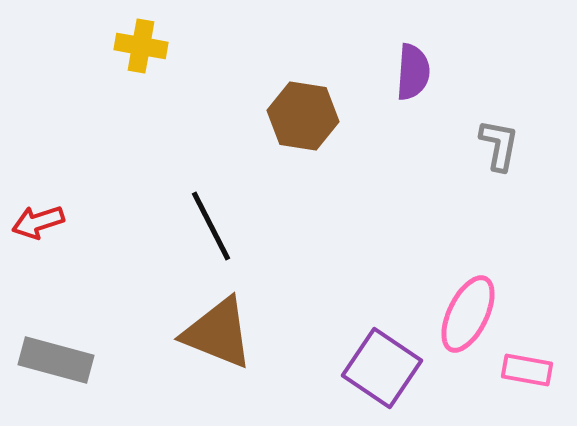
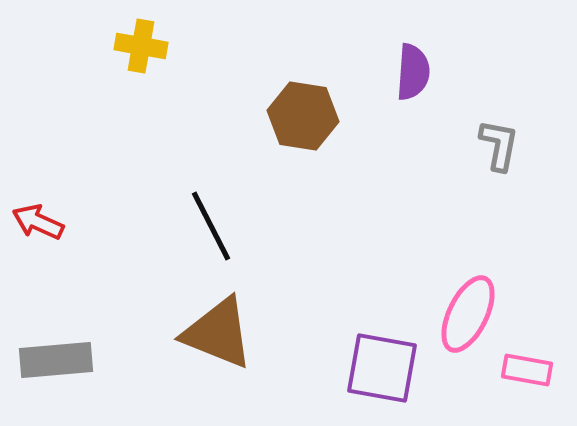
red arrow: rotated 42 degrees clockwise
gray rectangle: rotated 20 degrees counterclockwise
purple square: rotated 24 degrees counterclockwise
